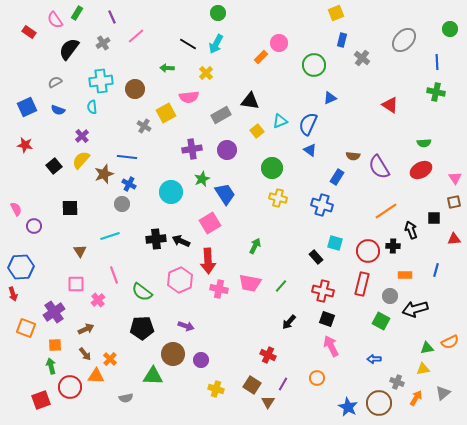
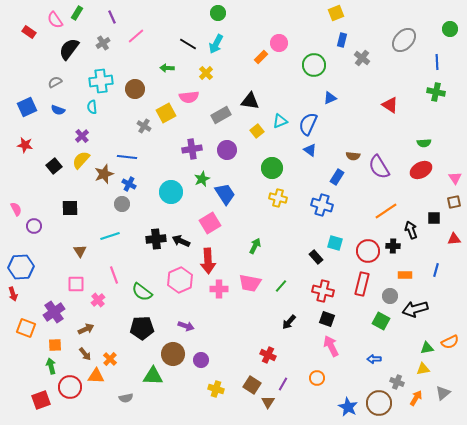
pink cross at (219, 289): rotated 12 degrees counterclockwise
